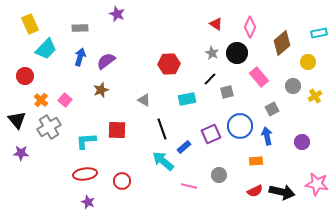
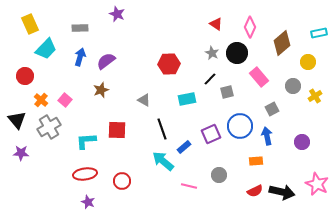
pink star at (317, 184): rotated 15 degrees clockwise
